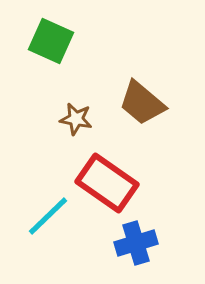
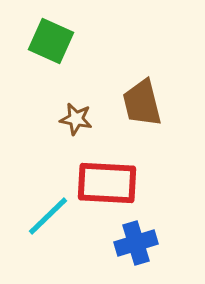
brown trapezoid: rotated 36 degrees clockwise
red rectangle: rotated 32 degrees counterclockwise
